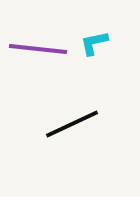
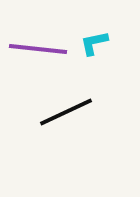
black line: moved 6 px left, 12 px up
